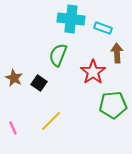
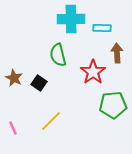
cyan cross: rotated 8 degrees counterclockwise
cyan rectangle: moved 1 px left; rotated 18 degrees counterclockwise
green semicircle: rotated 35 degrees counterclockwise
